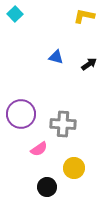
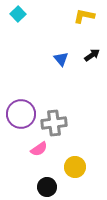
cyan square: moved 3 px right
blue triangle: moved 5 px right, 2 px down; rotated 35 degrees clockwise
black arrow: moved 3 px right, 9 px up
gray cross: moved 9 px left, 1 px up; rotated 10 degrees counterclockwise
yellow circle: moved 1 px right, 1 px up
